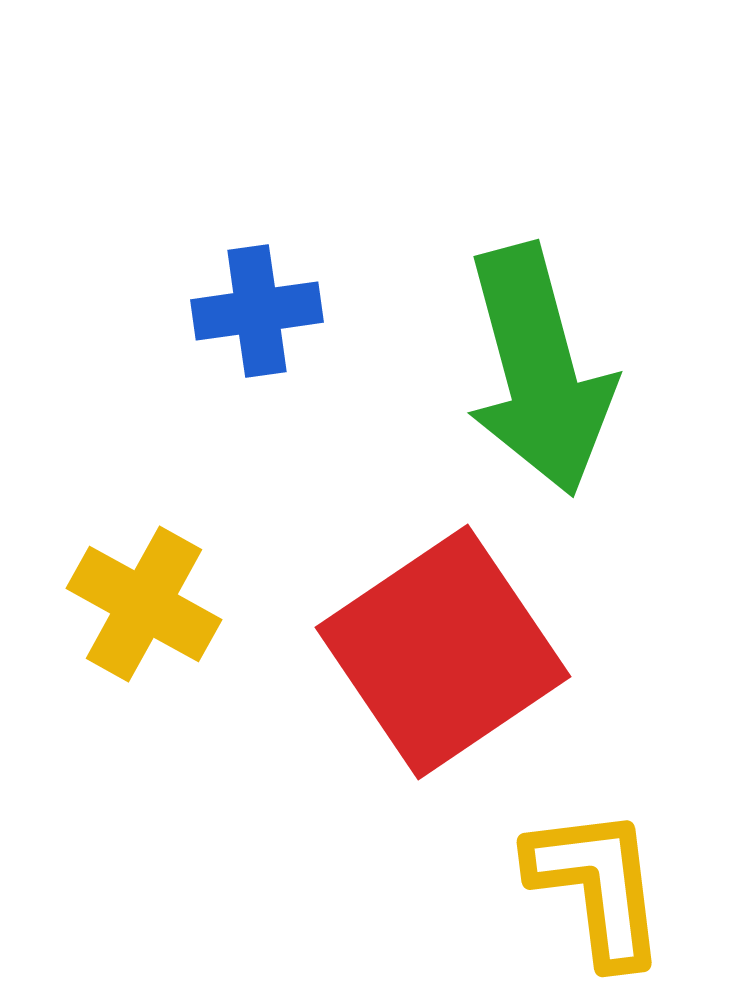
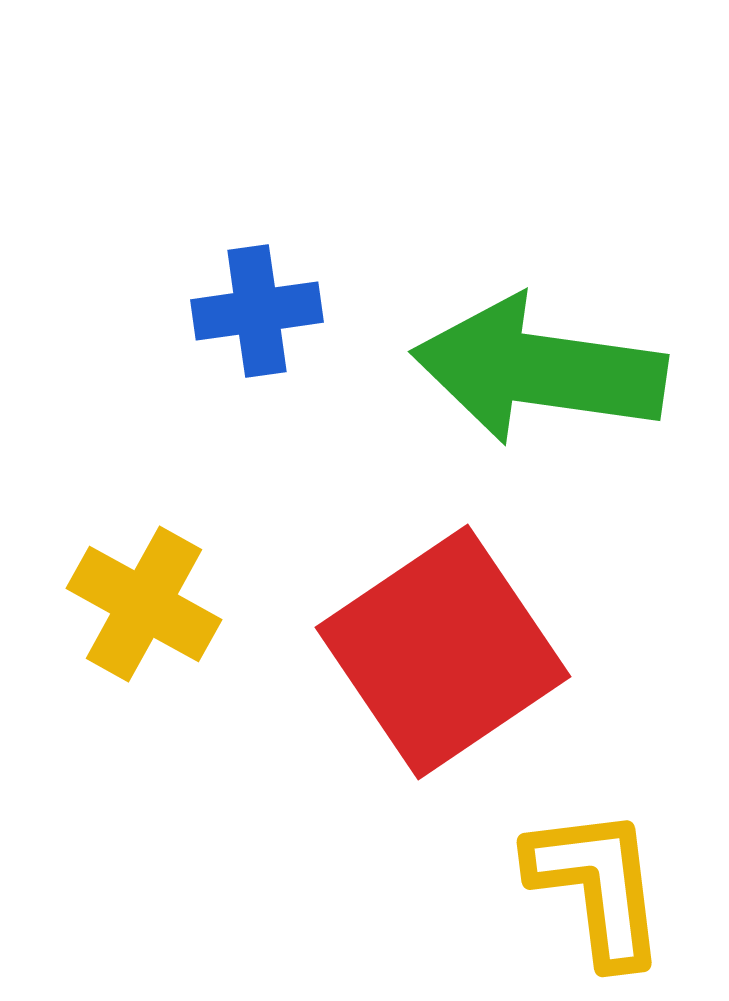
green arrow: rotated 113 degrees clockwise
